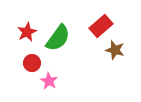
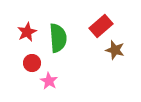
green semicircle: rotated 40 degrees counterclockwise
